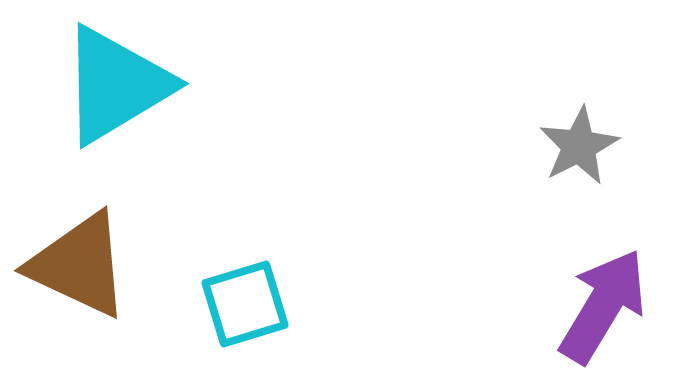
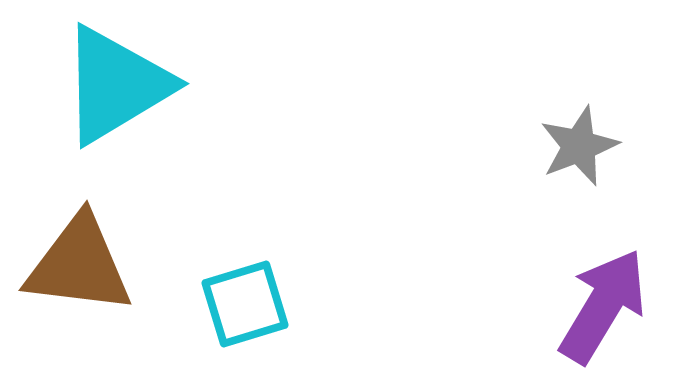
gray star: rotated 6 degrees clockwise
brown triangle: rotated 18 degrees counterclockwise
